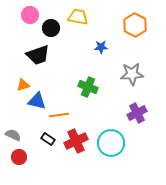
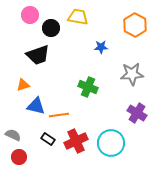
blue triangle: moved 1 px left, 5 px down
purple cross: rotated 30 degrees counterclockwise
